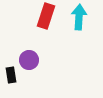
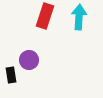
red rectangle: moved 1 px left
